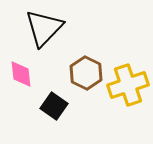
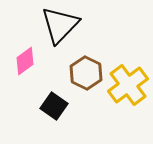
black triangle: moved 16 px right, 3 px up
pink diamond: moved 4 px right, 13 px up; rotated 60 degrees clockwise
yellow cross: rotated 18 degrees counterclockwise
